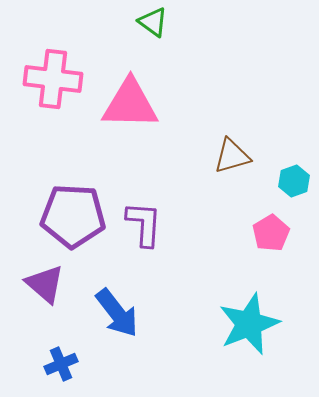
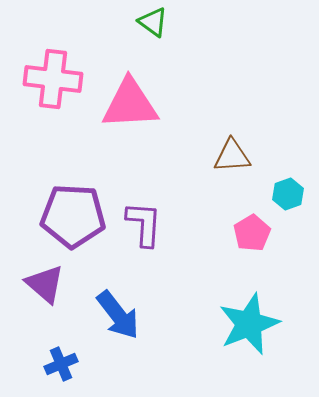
pink triangle: rotated 4 degrees counterclockwise
brown triangle: rotated 12 degrees clockwise
cyan hexagon: moved 6 px left, 13 px down
pink pentagon: moved 19 px left
blue arrow: moved 1 px right, 2 px down
